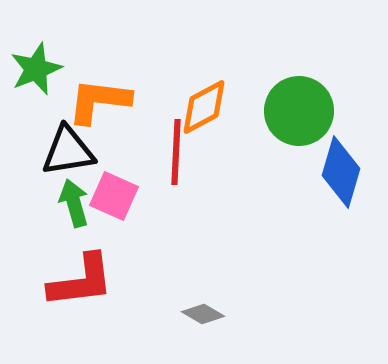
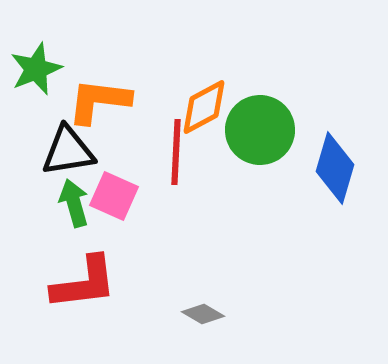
green circle: moved 39 px left, 19 px down
blue diamond: moved 6 px left, 4 px up
red L-shape: moved 3 px right, 2 px down
